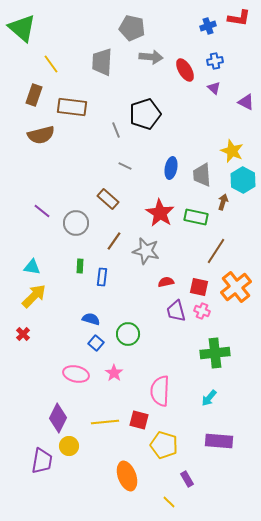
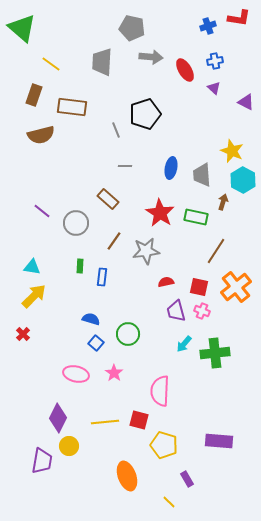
yellow line at (51, 64): rotated 18 degrees counterclockwise
gray line at (125, 166): rotated 24 degrees counterclockwise
gray star at (146, 251): rotated 20 degrees counterclockwise
cyan arrow at (209, 398): moved 25 px left, 54 px up
